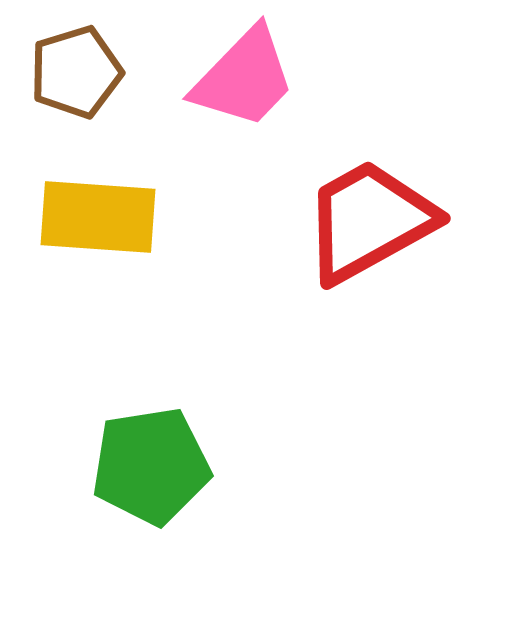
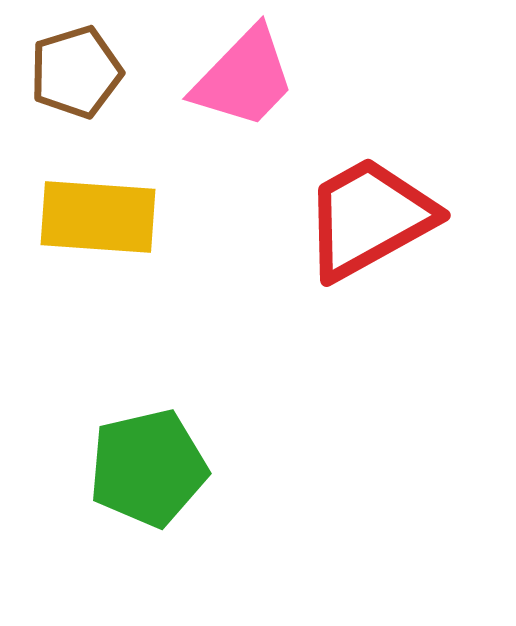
red trapezoid: moved 3 px up
green pentagon: moved 3 px left, 2 px down; rotated 4 degrees counterclockwise
